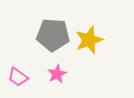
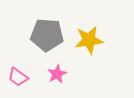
gray pentagon: moved 6 px left
yellow star: rotated 12 degrees clockwise
